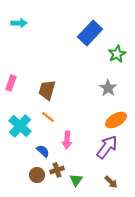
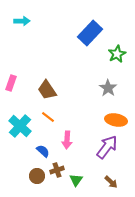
cyan arrow: moved 3 px right, 2 px up
brown trapezoid: rotated 50 degrees counterclockwise
orange ellipse: rotated 40 degrees clockwise
brown circle: moved 1 px down
